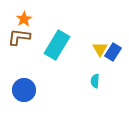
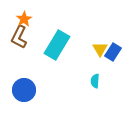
brown L-shape: rotated 70 degrees counterclockwise
